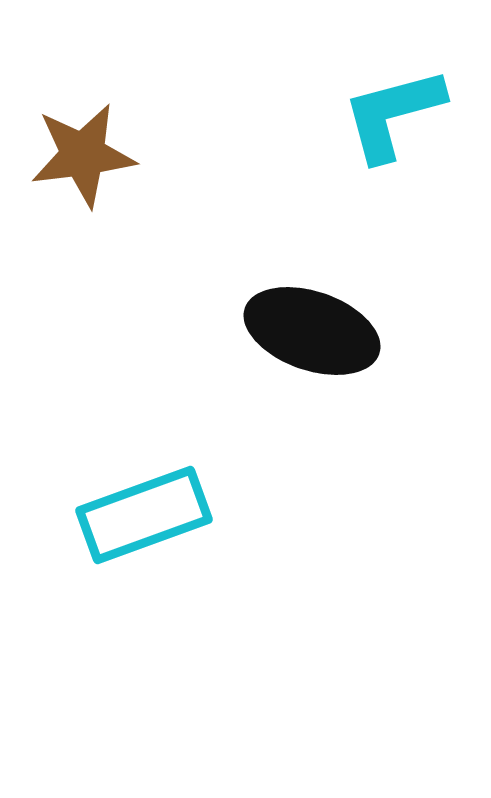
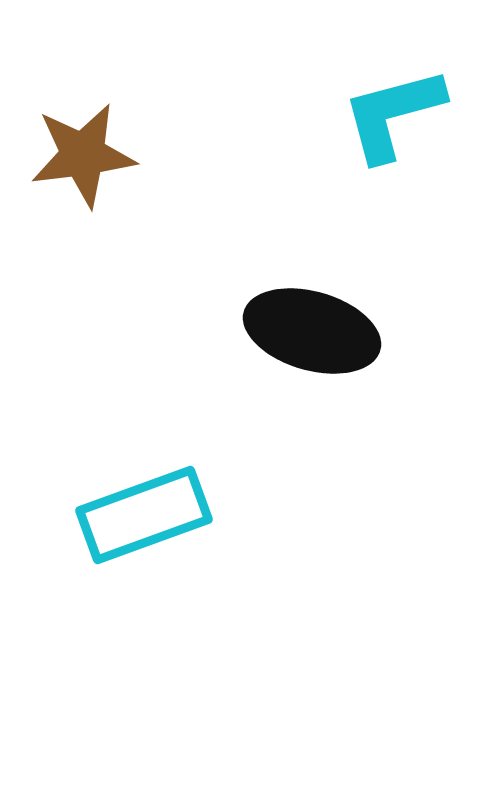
black ellipse: rotated 3 degrees counterclockwise
